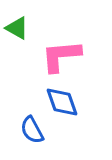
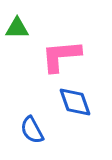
green triangle: rotated 30 degrees counterclockwise
blue diamond: moved 13 px right
